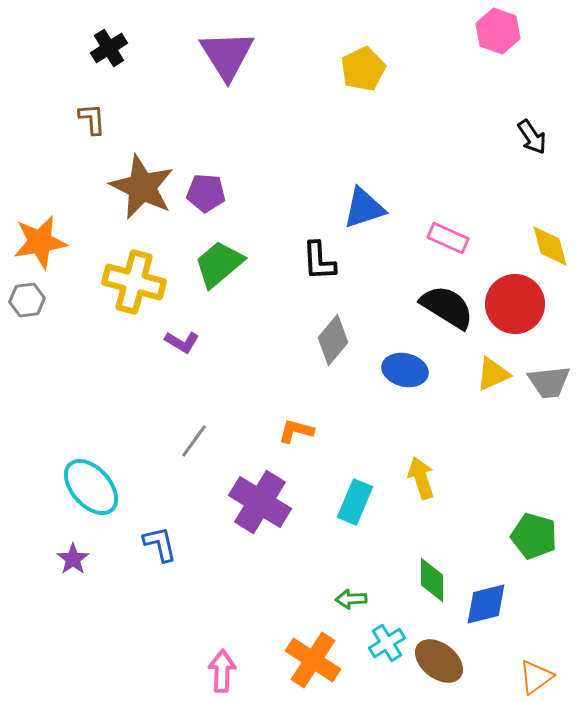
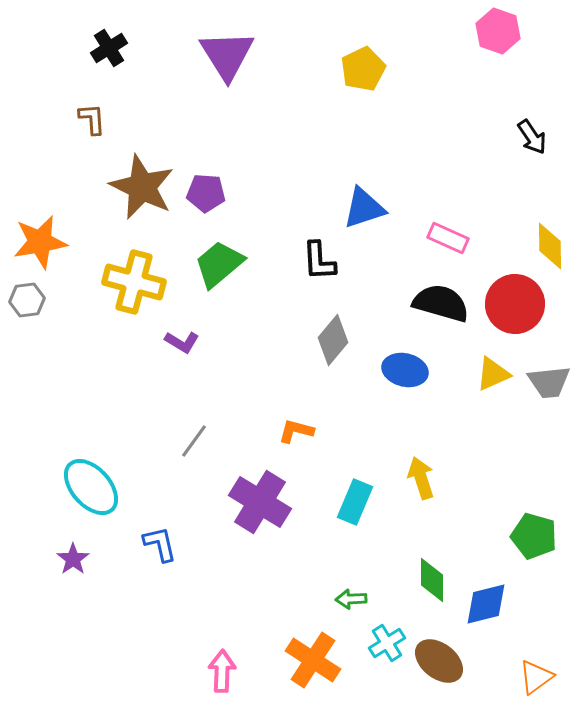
yellow diamond: rotated 15 degrees clockwise
black semicircle: moved 6 px left, 4 px up; rotated 16 degrees counterclockwise
